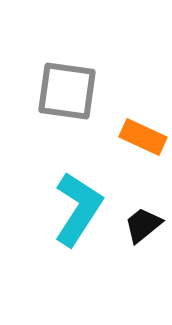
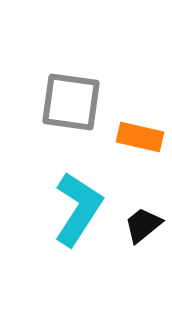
gray square: moved 4 px right, 11 px down
orange rectangle: moved 3 px left; rotated 12 degrees counterclockwise
